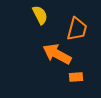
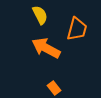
orange arrow: moved 11 px left, 6 px up
orange rectangle: moved 22 px left, 11 px down; rotated 56 degrees clockwise
